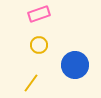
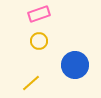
yellow circle: moved 4 px up
yellow line: rotated 12 degrees clockwise
